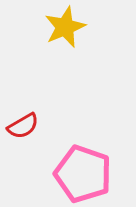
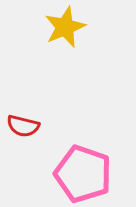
red semicircle: rotated 44 degrees clockwise
